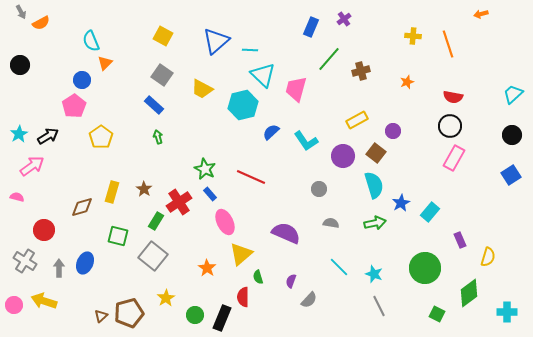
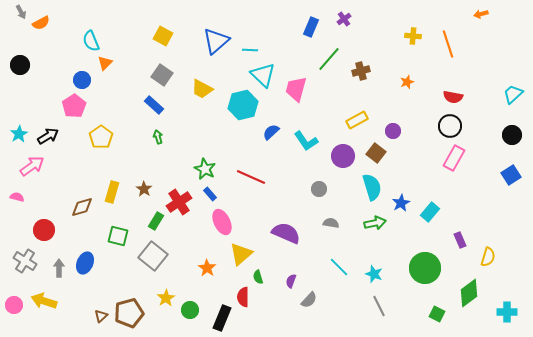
cyan semicircle at (374, 185): moved 2 px left, 2 px down
pink ellipse at (225, 222): moved 3 px left
green circle at (195, 315): moved 5 px left, 5 px up
